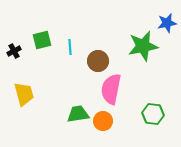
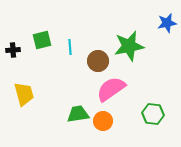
green star: moved 14 px left
black cross: moved 1 px left, 1 px up; rotated 24 degrees clockwise
pink semicircle: rotated 44 degrees clockwise
